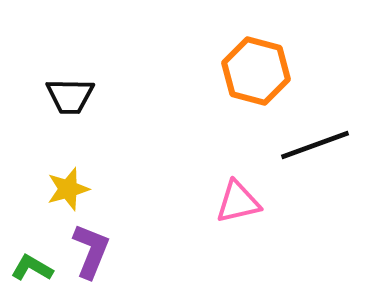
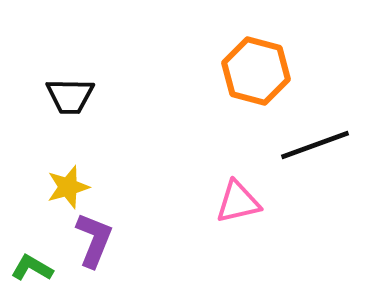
yellow star: moved 2 px up
purple L-shape: moved 3 px right, 11 px up
